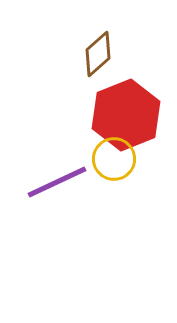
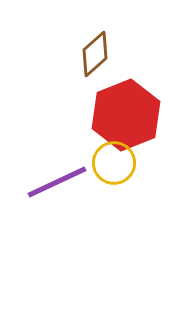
brown diamond: moved 3 px left
yellow circle: moved 4 px down
